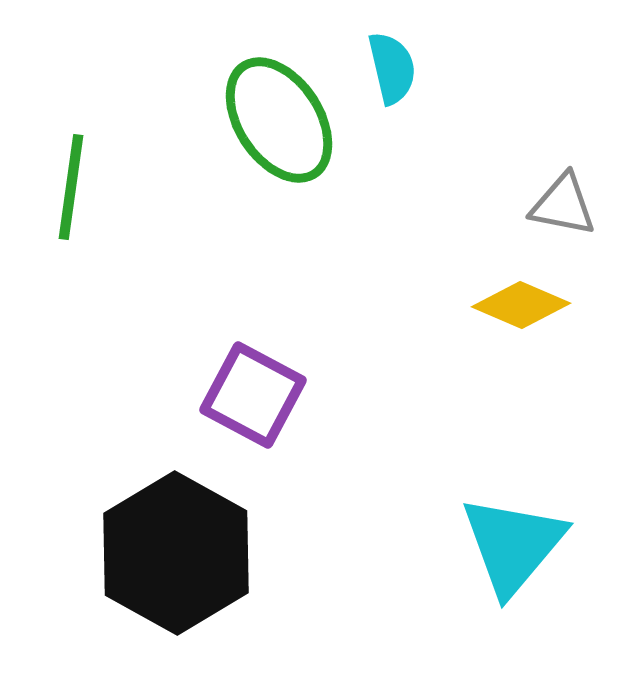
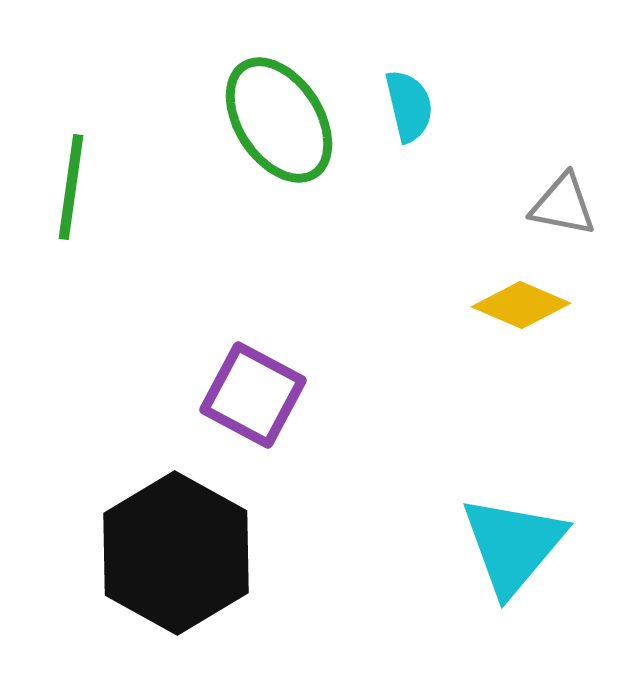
cyan semicircle: moved 17 px right, 38 px down
